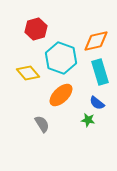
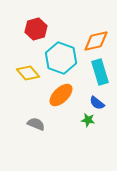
gray semicircle: moved 6 px left; rotated 36 degrees counterclockwise
